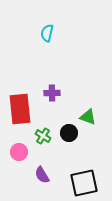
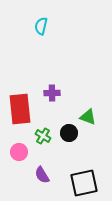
cyan semicircle: moved 6 px left, 7 px up
